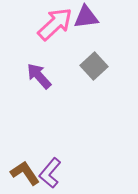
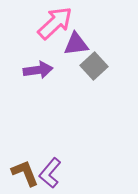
purple triangle: moved 10 px left, 27 px down
pink arrow: moved 1 px up
purple arrow: moved 1 px left, 6 px up; rotated 124 degrees clockwise
brown L-shape: rotated 12 degrees clockwise
